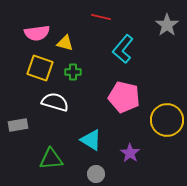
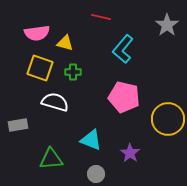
yellow circle: moved 1 px right, 1 px up
cyan triangle: rotated 10 degrees counterclockwise
